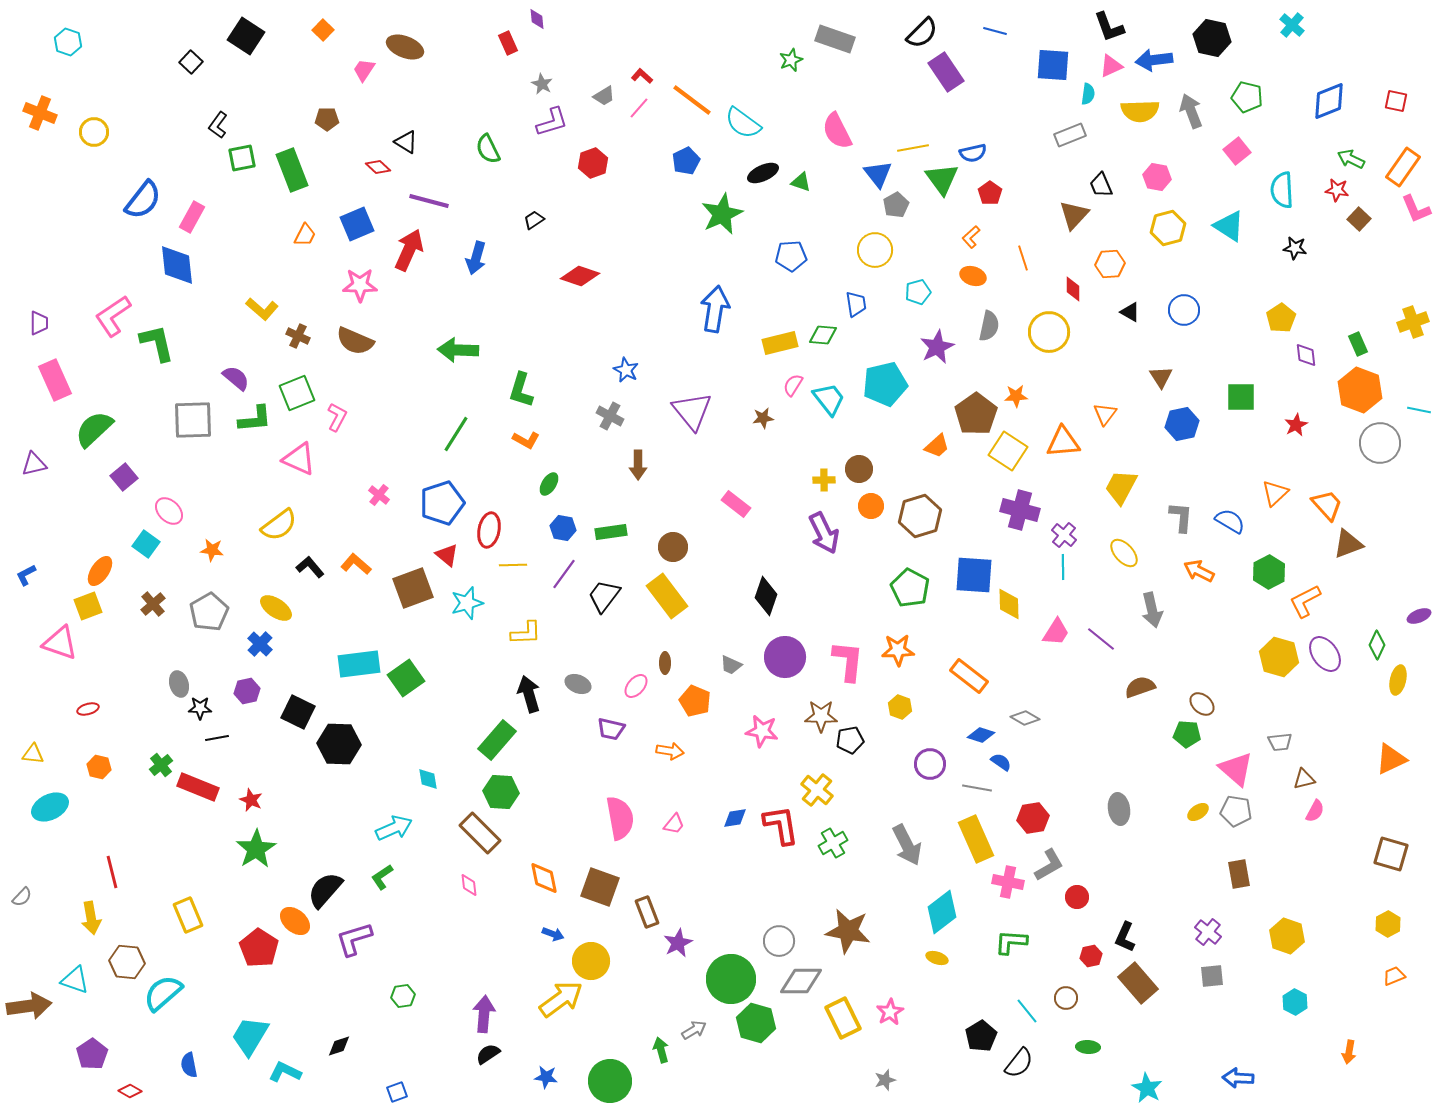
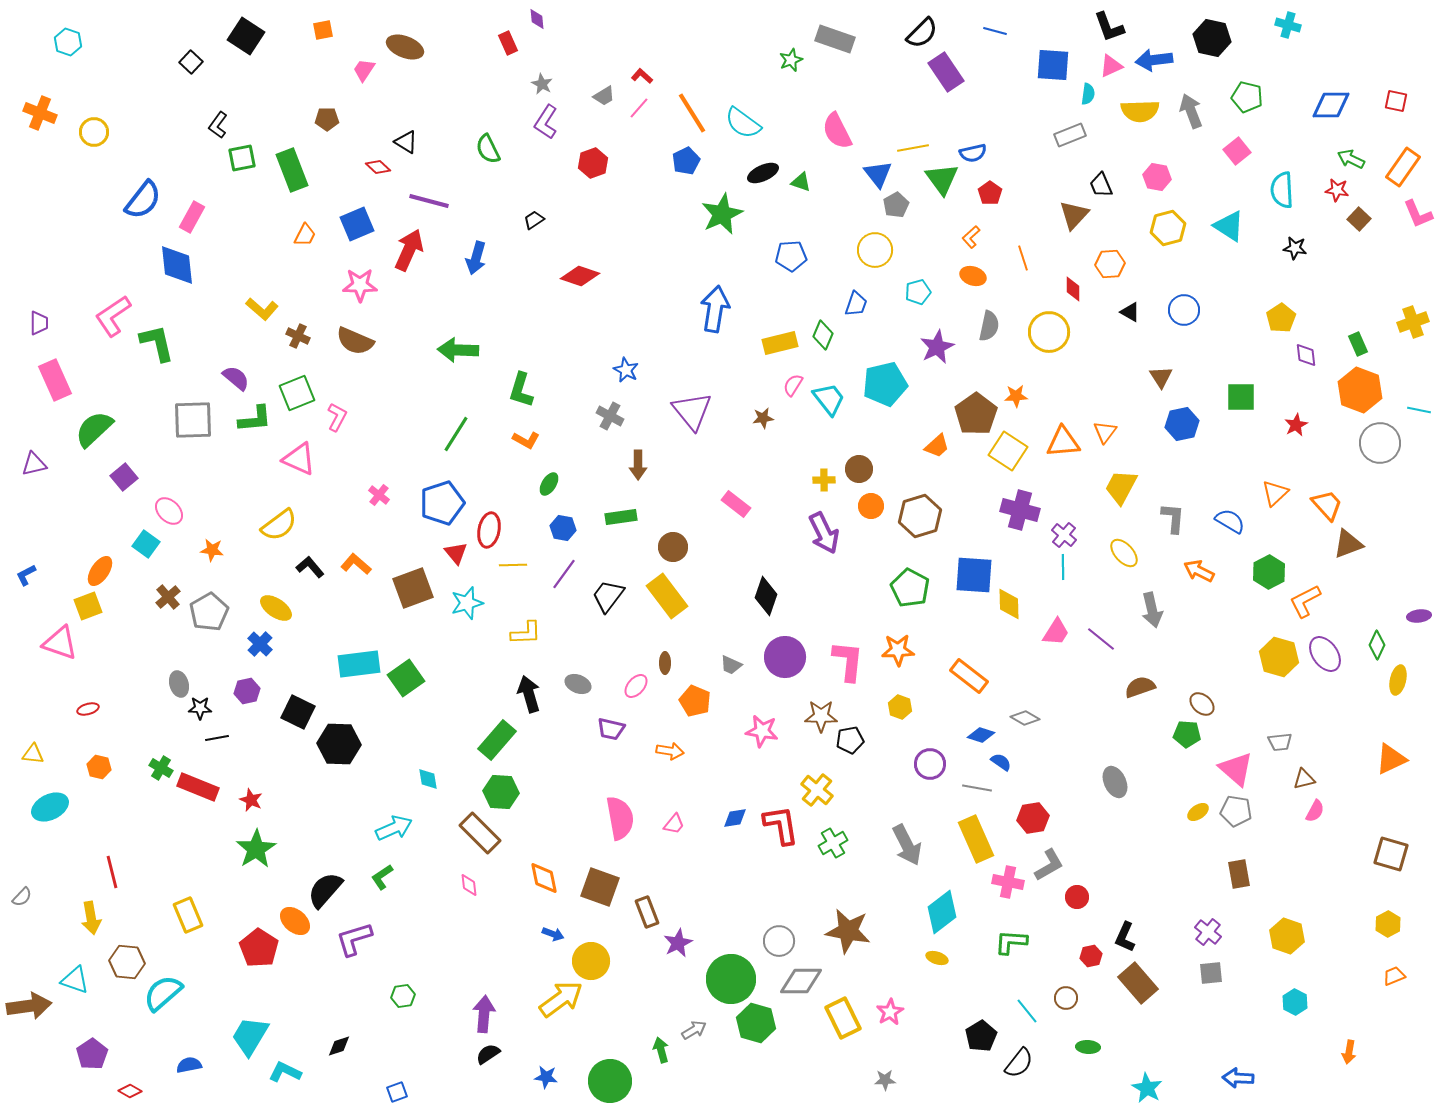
cyan cross at (1292, 25): moved 4 px left; rotated 25 degrees counterclockwise
orange square at (323, 30): rotated 35 degrees clockwise
orange line at (692, 100): moved 13 px down; rotated 21 degrees clockwise
blue diamond at (1329, 101): moved 2 px right, 4 px down; rotated 21 degrees clockwise
purple L-shape at (552, 122): moved 6 px left; rotated 140 degrees clockwise
pink L-shape at (1416, 209): moved 2 px right, 5 px down
blue trapezoid at (856, 304): rotated 28 degrees clockwise
green diamond at (823, 335): rotated 72 degrees counterclockwise
orange triangle at (1105, 414): moved 18 px down
gray L-shape at (1181, 517): moved 8 px left, 1 px down
green rectangle at (611, 532): moved 10 px right, 15 px up
red triangle at (447, 555): moved 9 px right, 2 px up; rotated 10 degrees clockwise
black trapezoid at (604, 596): moved 4 px right
brown cross at (153, 604): moved 15 px right, 7 px up
purple ellipse at (1419, 616): rotated 15 degrees clockwise
green cross at (161, 765): moved 3 px down; rotated 20 degrees counterclockwise
gray ellipse at (1119, 809): moved 4 px left, 27 px up; rotated 16 degrees counterclockwise
gray square at (1212, 976): moved 1 px left, 3 px up
blue semicircle at (189, 1065): rotated 90 degrees clockwise
gray star at (885, 1080): rotated 15 degrees clockwise
